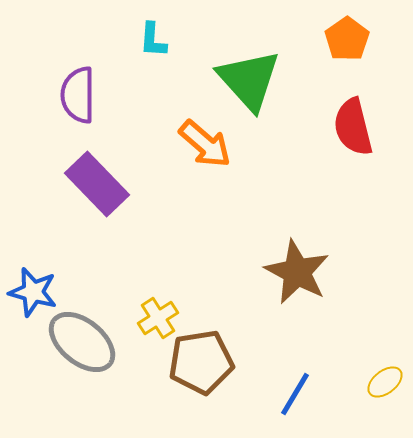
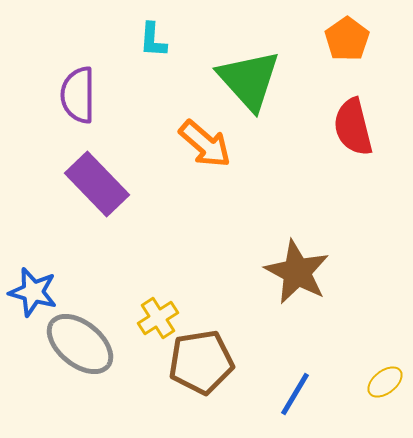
gray ellipse: moved 2 px left, 2 px down
